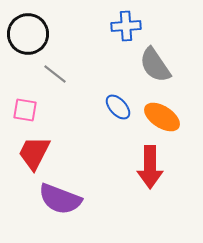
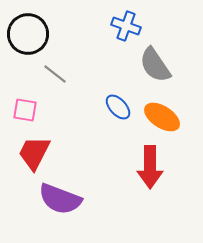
blue cross: rotated 24 degrees clockwise
